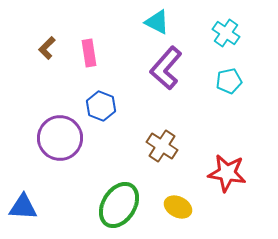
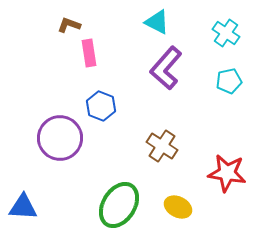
brown L-shape: moved 22 px right, 23 px up; rotated 65 degrees clockwise
